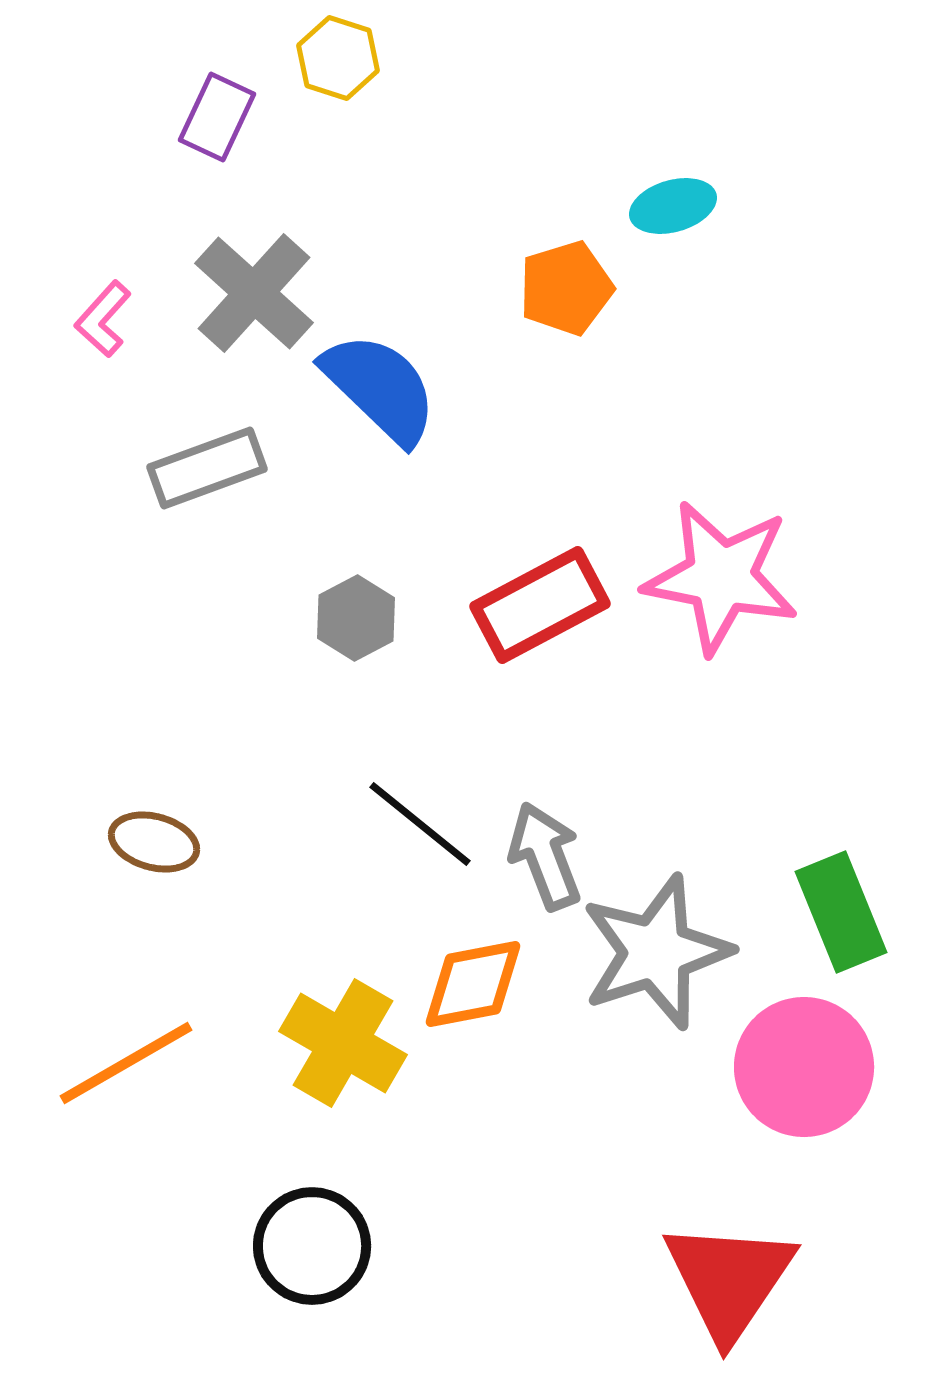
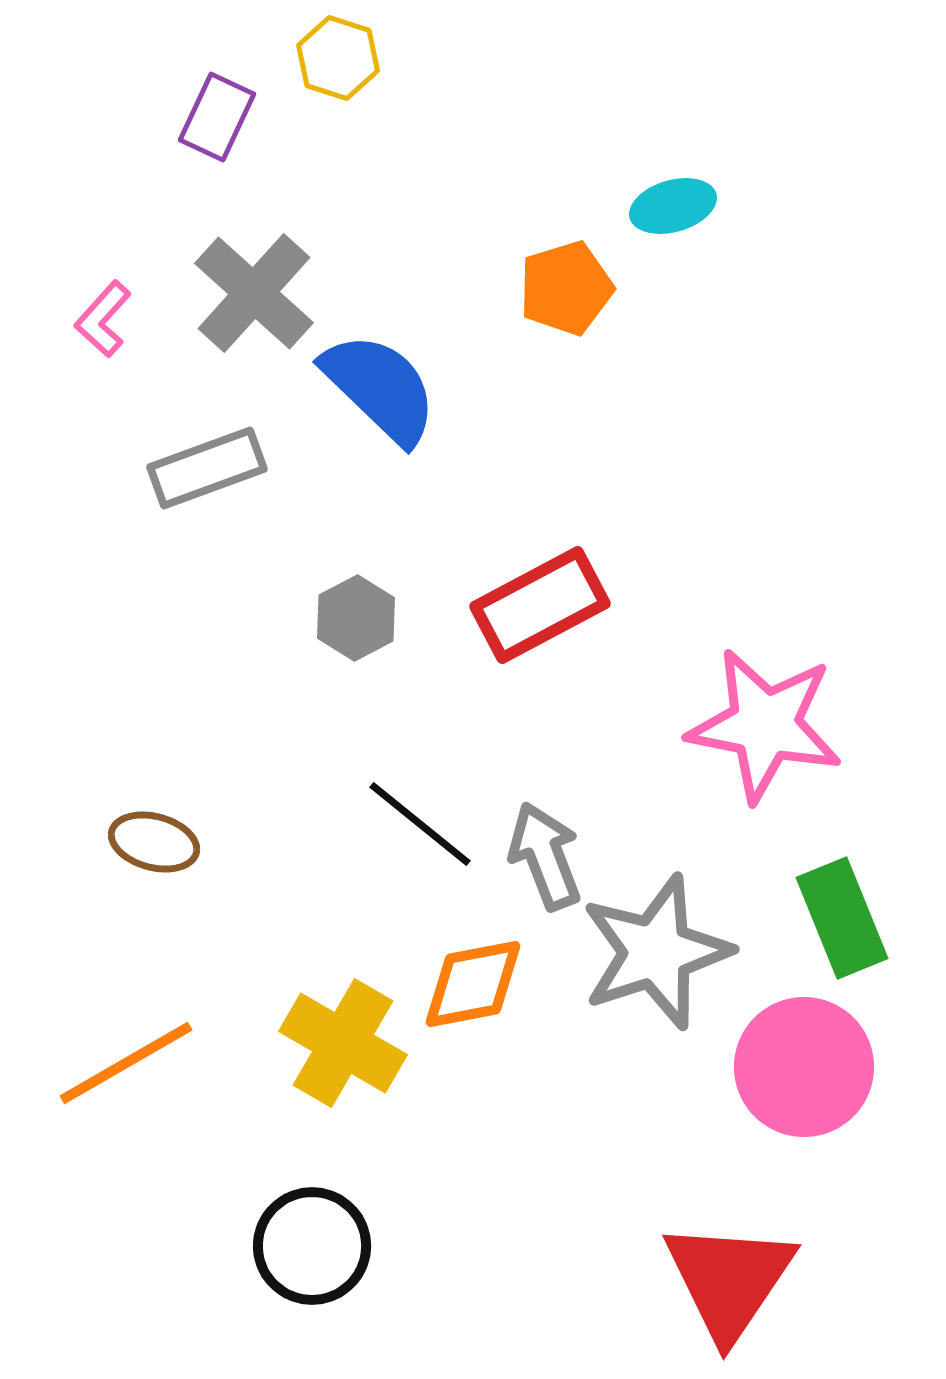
pink star: moved 44 px right, 148 px down
green rectangle: moved 1 px right, 6 px down
